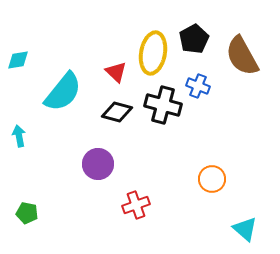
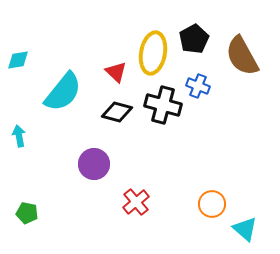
purple circle: moved 4 px left
orange circle: moved 25 px down
red cross: moved 3 px up; rotated 20 degrees counterclockwise
